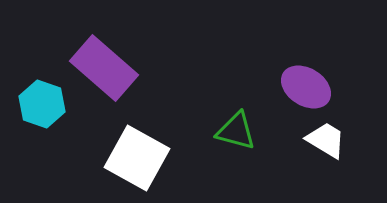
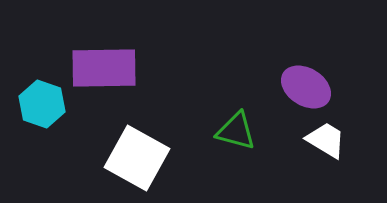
purple rectangle: rotated 42 degrees counterclockwise
